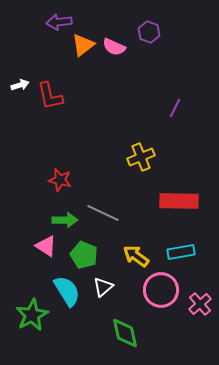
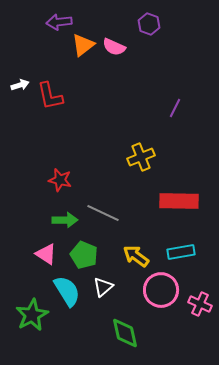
purple hexagon: moved 8 px up
pink triangle: moved 8 px down
pink cross: rotated 25 degrees counterclockwise
